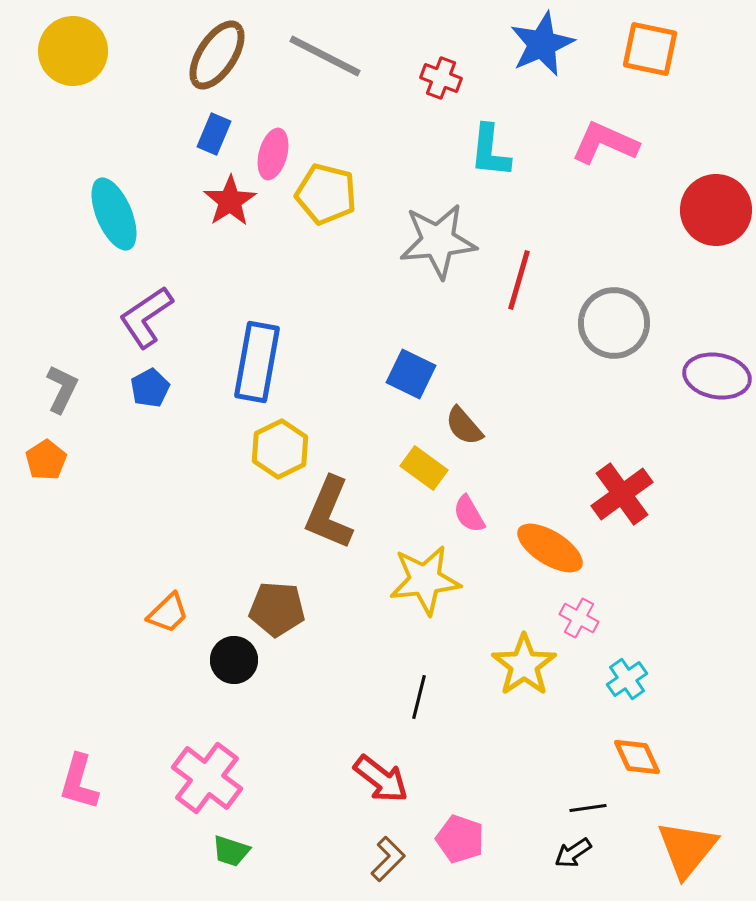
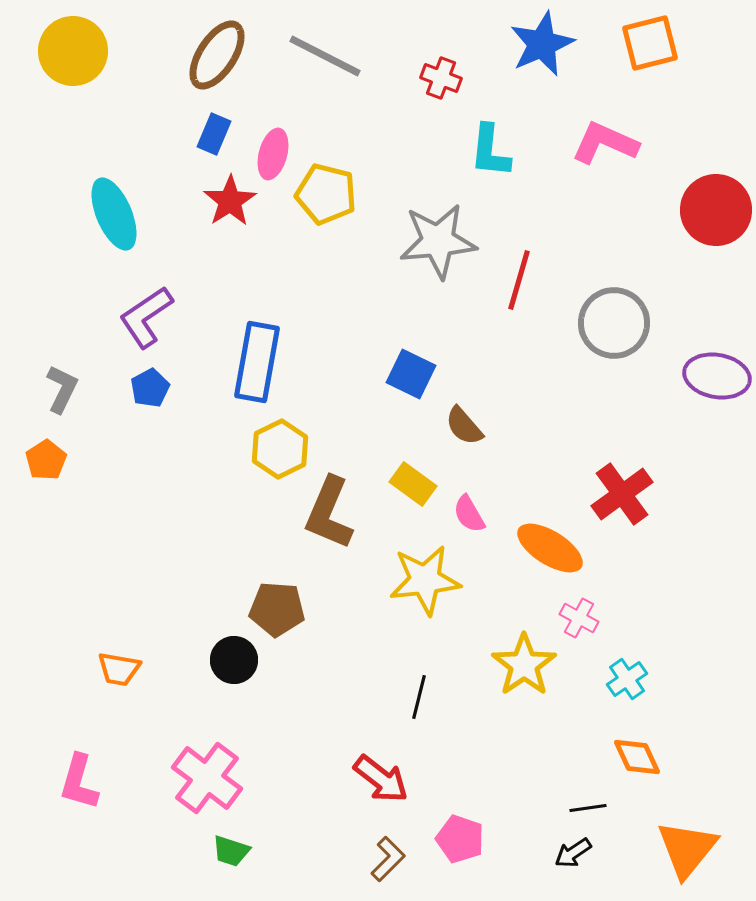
orange square at (650, 49): moved 6 px up; rotated 26 degrees counterclockwise
yellow rectangle at (424, 468): moved 11 px left, 16 px down
orange trapezoid at (168, 613): moved 49 px left, 56 px down; rotated 54 degrees clockwise
